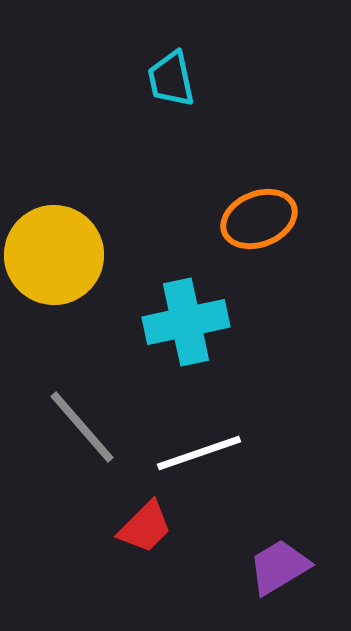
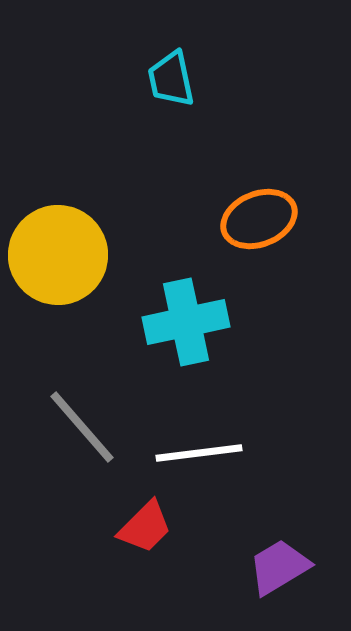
yellow circle: moved 4 px right
white line: rotated 12 degrees clockwise
